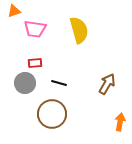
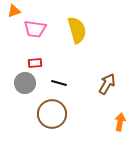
yellow semicircle: moved 2 px left
